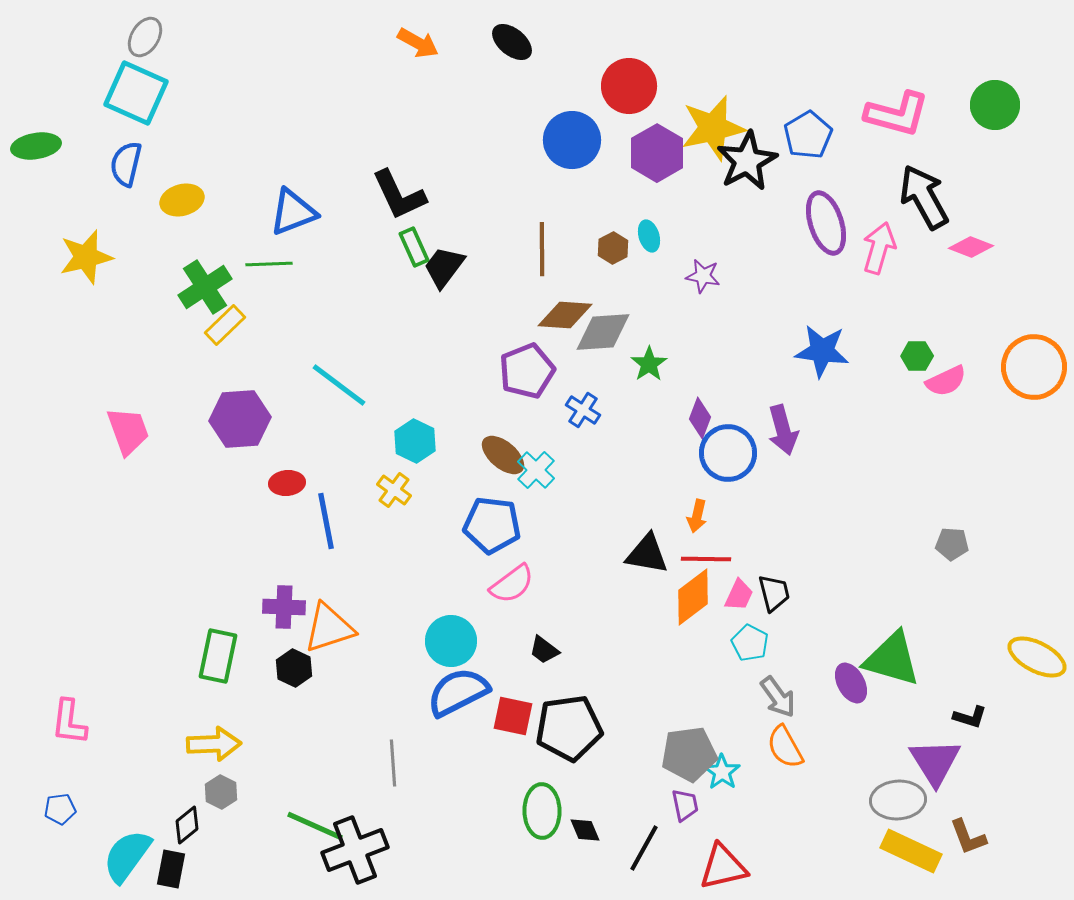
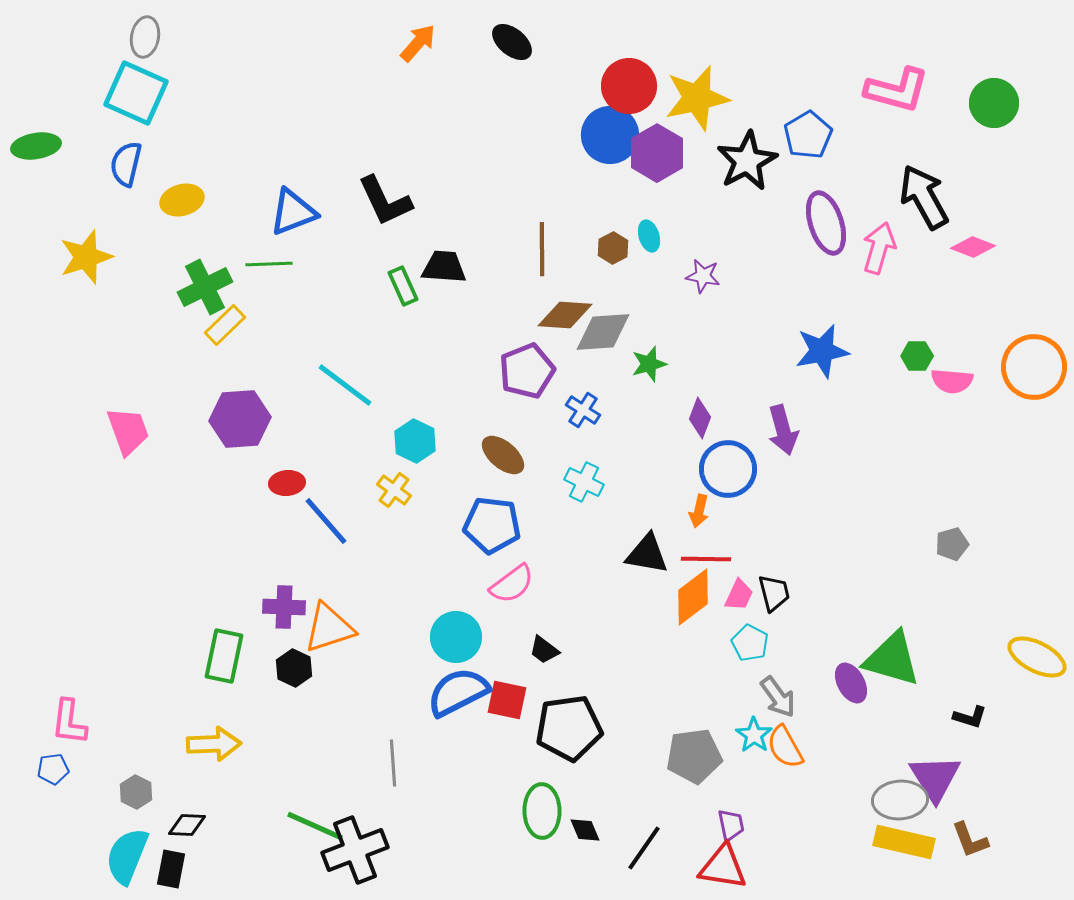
gray ellipse at (145, 37): rotated 21 degrees counterclockwise
orange arrow at (418, 43): rotated 78 degrees counterclockwise
green circle at (995, 105): moved 1 px left, 2 px up
pink L-shape at (897, 114): moved 24 px up
yellow star at (713, 128): moved 16 px left, 30 px up
blue circle at (572, 140): moved 38 px right, 5 px up
black L-shape at (399, 195): moved 14 px left, 6 px down
green rectangle at (414, 247): moved 11 px left, 39 px down
pink diamond at (971, 247): moved 2 px right
yellow star at (86, 257): rotated 4 degrees counterclockwise
black trapezoid at (444, 267): rotated 57 degrees clockwise
green cross at (205, 287): rotated 6 degrees clockwise
blue star at (822, 351): rotated 18 degrees counterclockwise
green star at (649, 364): rotated 18 degrees clockwise
pink semicircle at (946, 381): moved 6 px right; rotated 30 degrees clockwise
cyan line at (339, 385): moved 6 px right
blue circle at (728, 453): moved 16 px down
cyan cross at (536, 470): moved 48 px right, 12 px down; rotated 18 degrees counterclockwise
orange arrow at (697, 516): moved 2 px right, 5 px up
blue line at (326, 521): rotated 30 degrees counterclockwise
gray pentagon at (952, 544): rotated 20 degrees counterclockwise
cyan circle at (451, 641): moved 5 px right, 4 px up
green rectangle at (218, 656): moved 6 px right
red square at (513, 716): moved 6 px left, 16 px up
gray pentagon at (689, 754): moved 5 px right, 2 px down
purple triangle at (935, 762): moved 16 px down
cyan star at (722, 772): moved 32 px right, 37 px up
gray hexagon at (221, 792): moved 85 px left
gray ellipse at (898, 800): moved 2 px right
purple trapezoid at (685, 805): moved 46 px right, 20 px down
blue pentagon at (60, 809): moved 7 px left, 40 px up
black diamond at (187, 825): rotated 42 degrees clockwise
brown L-shape at (968, 837): moved 2 px right, 3 px down
black line at (644, 848): rotated 6 degrees clockwise
yellow rectangle at (911, 851): moved 7 px left, 9 px up; rotated 12 degrees counterclockwise
cyan semicircle at (127, 856): rotated 14 degrees counterclockwise
red triangle at (723, 867): rotated 22 degrees clockwise
